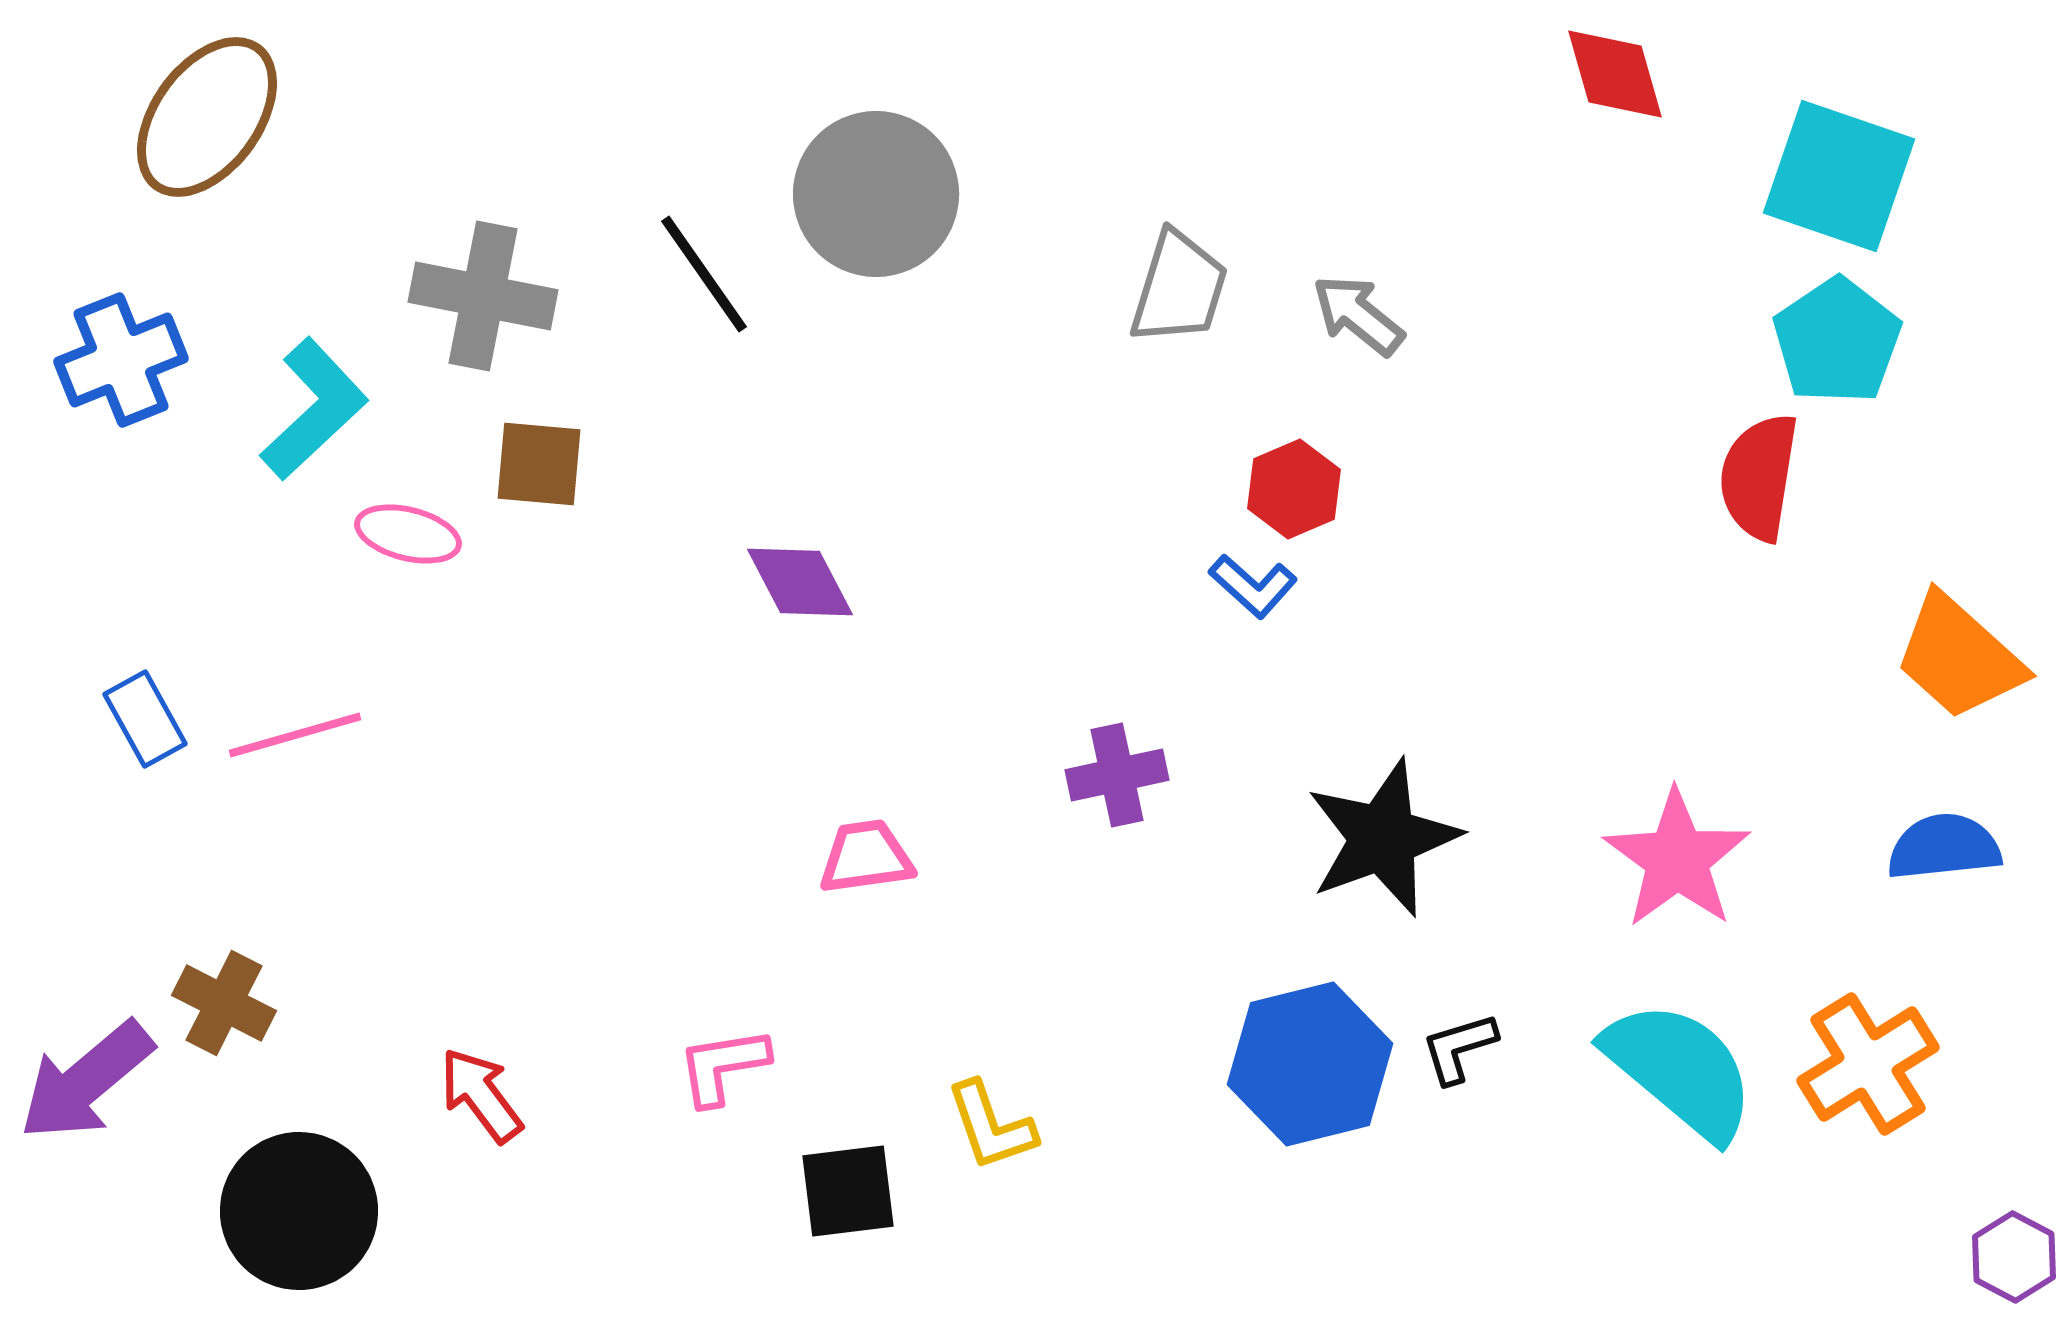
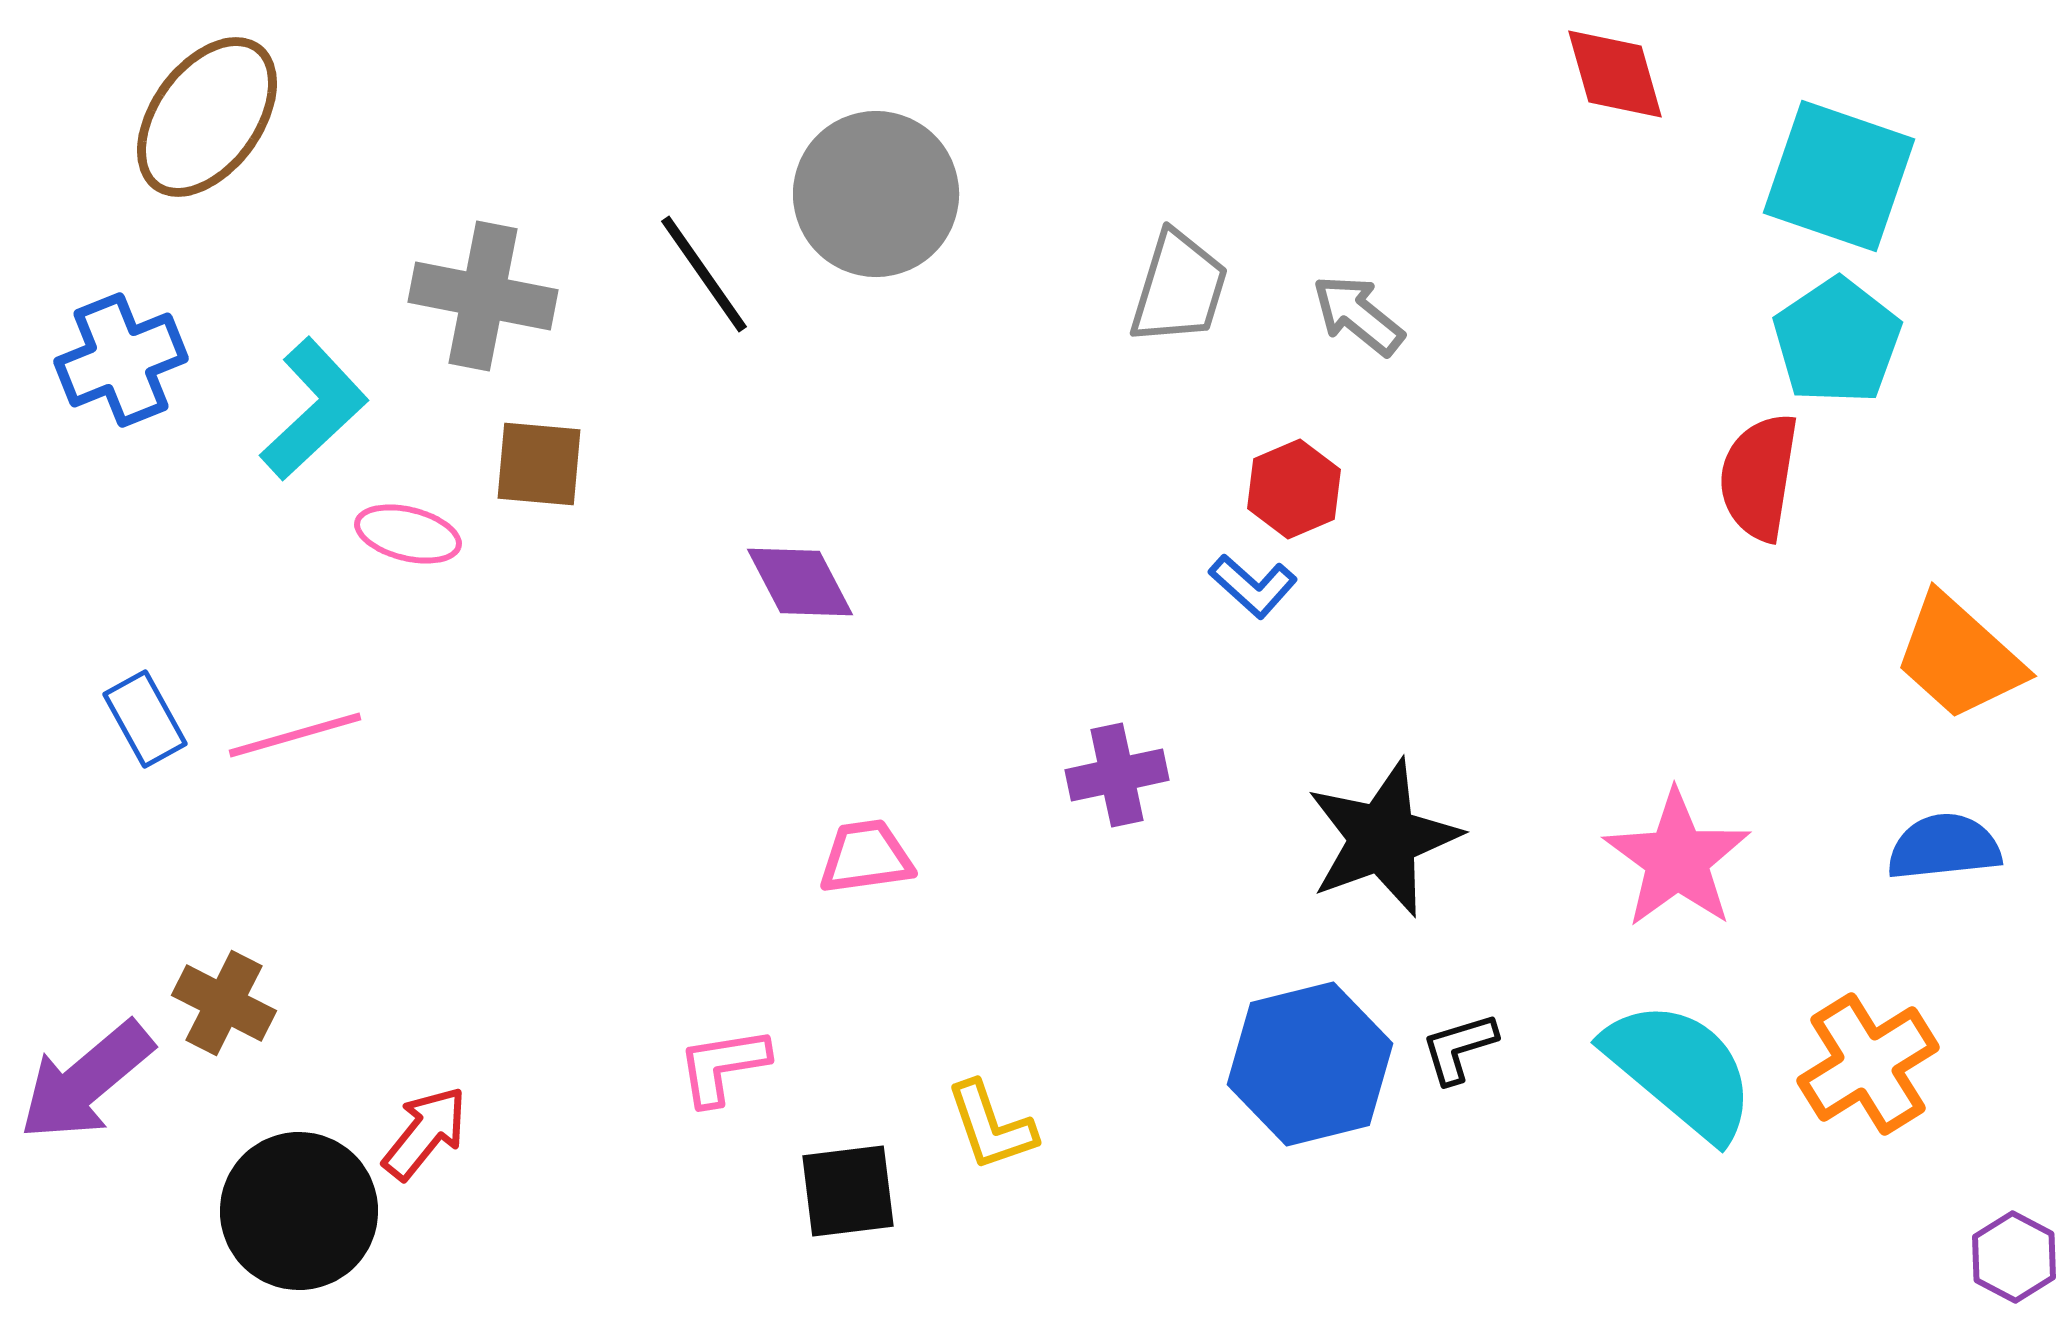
red arrow: moved 56 px left, 38 px down; rotated 76 degrees clockwise
